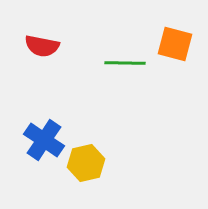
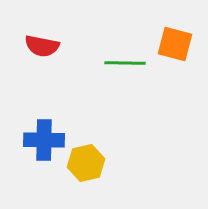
blue cross: rotated 33 degrees counterclockwise
